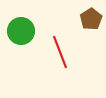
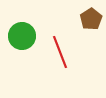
green circle: moved 1 px right, 5 px down
